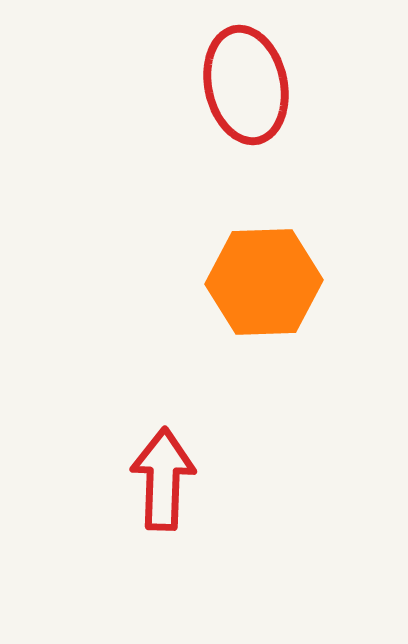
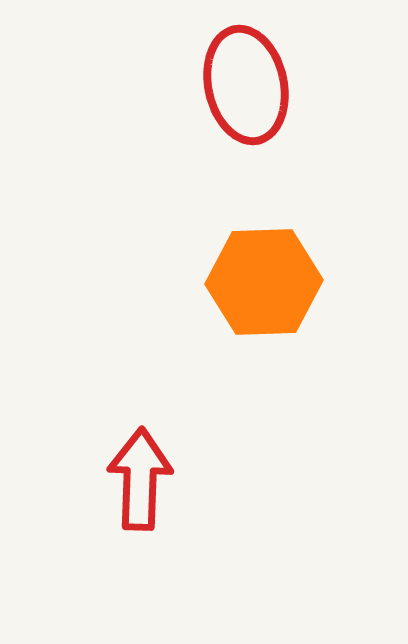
red arrow: moved 23 px left
